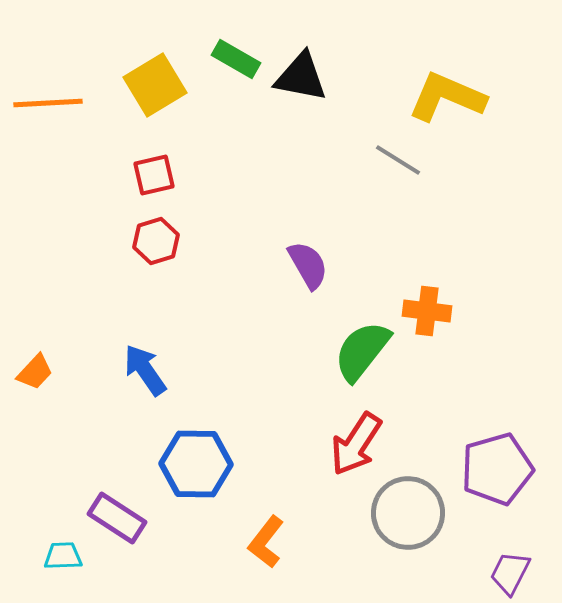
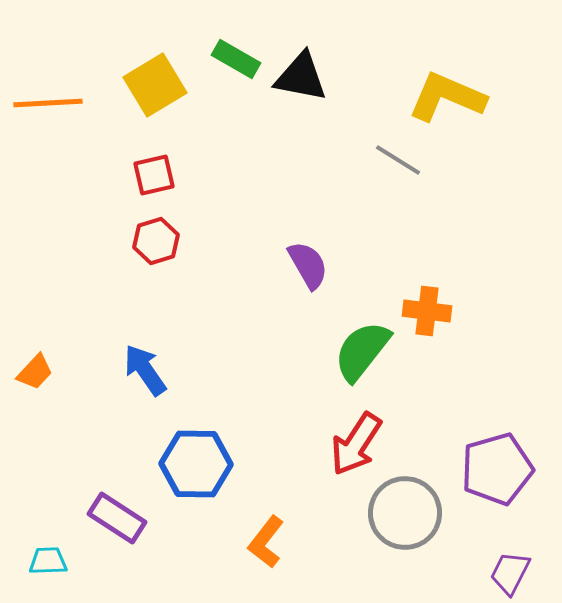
gray circle: moved 3 px left
cyan trapezoid: moved 15 px left, 5 px down
